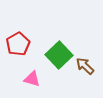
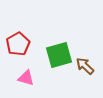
green square: rotated 28 degrees clockwise
pink triangle: moved 6 px left, 1 px up
